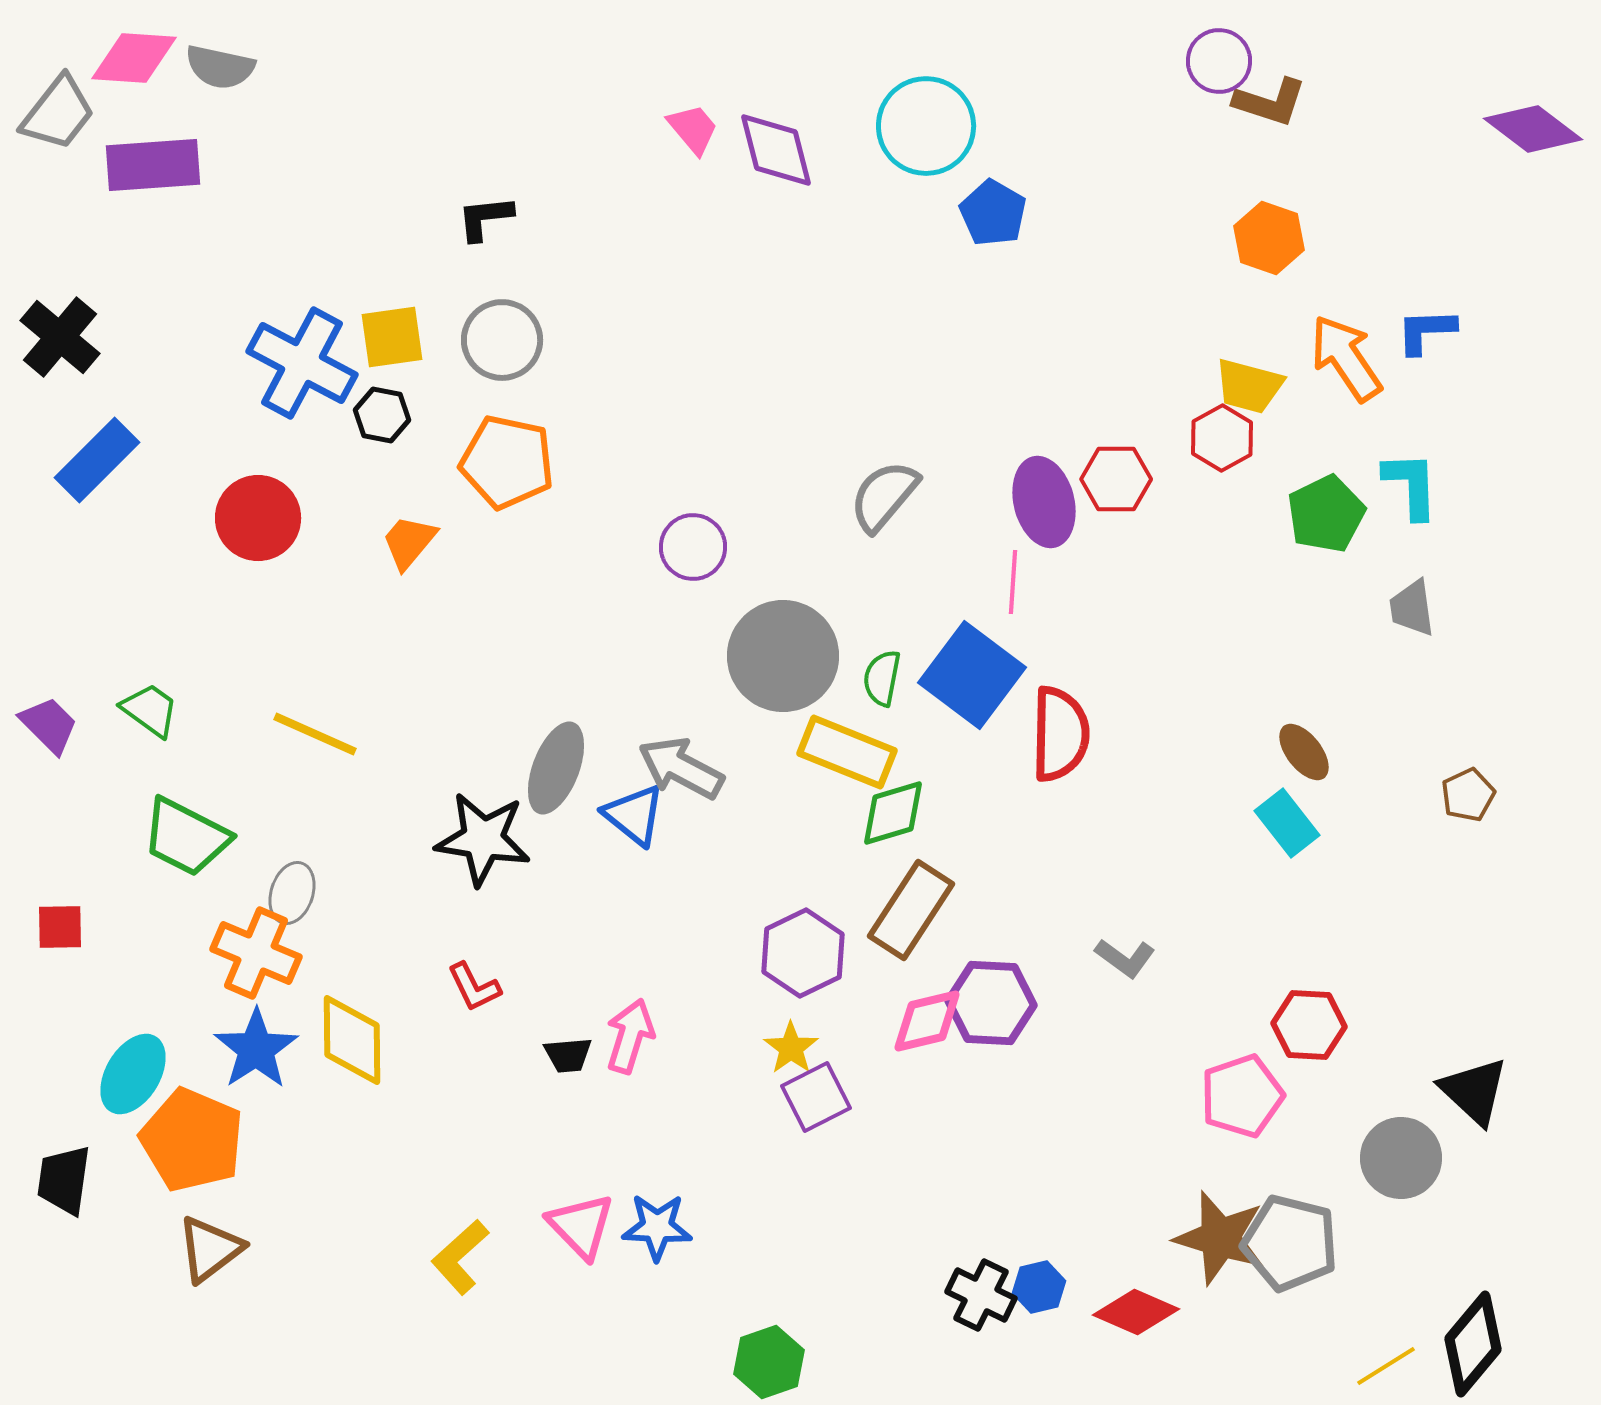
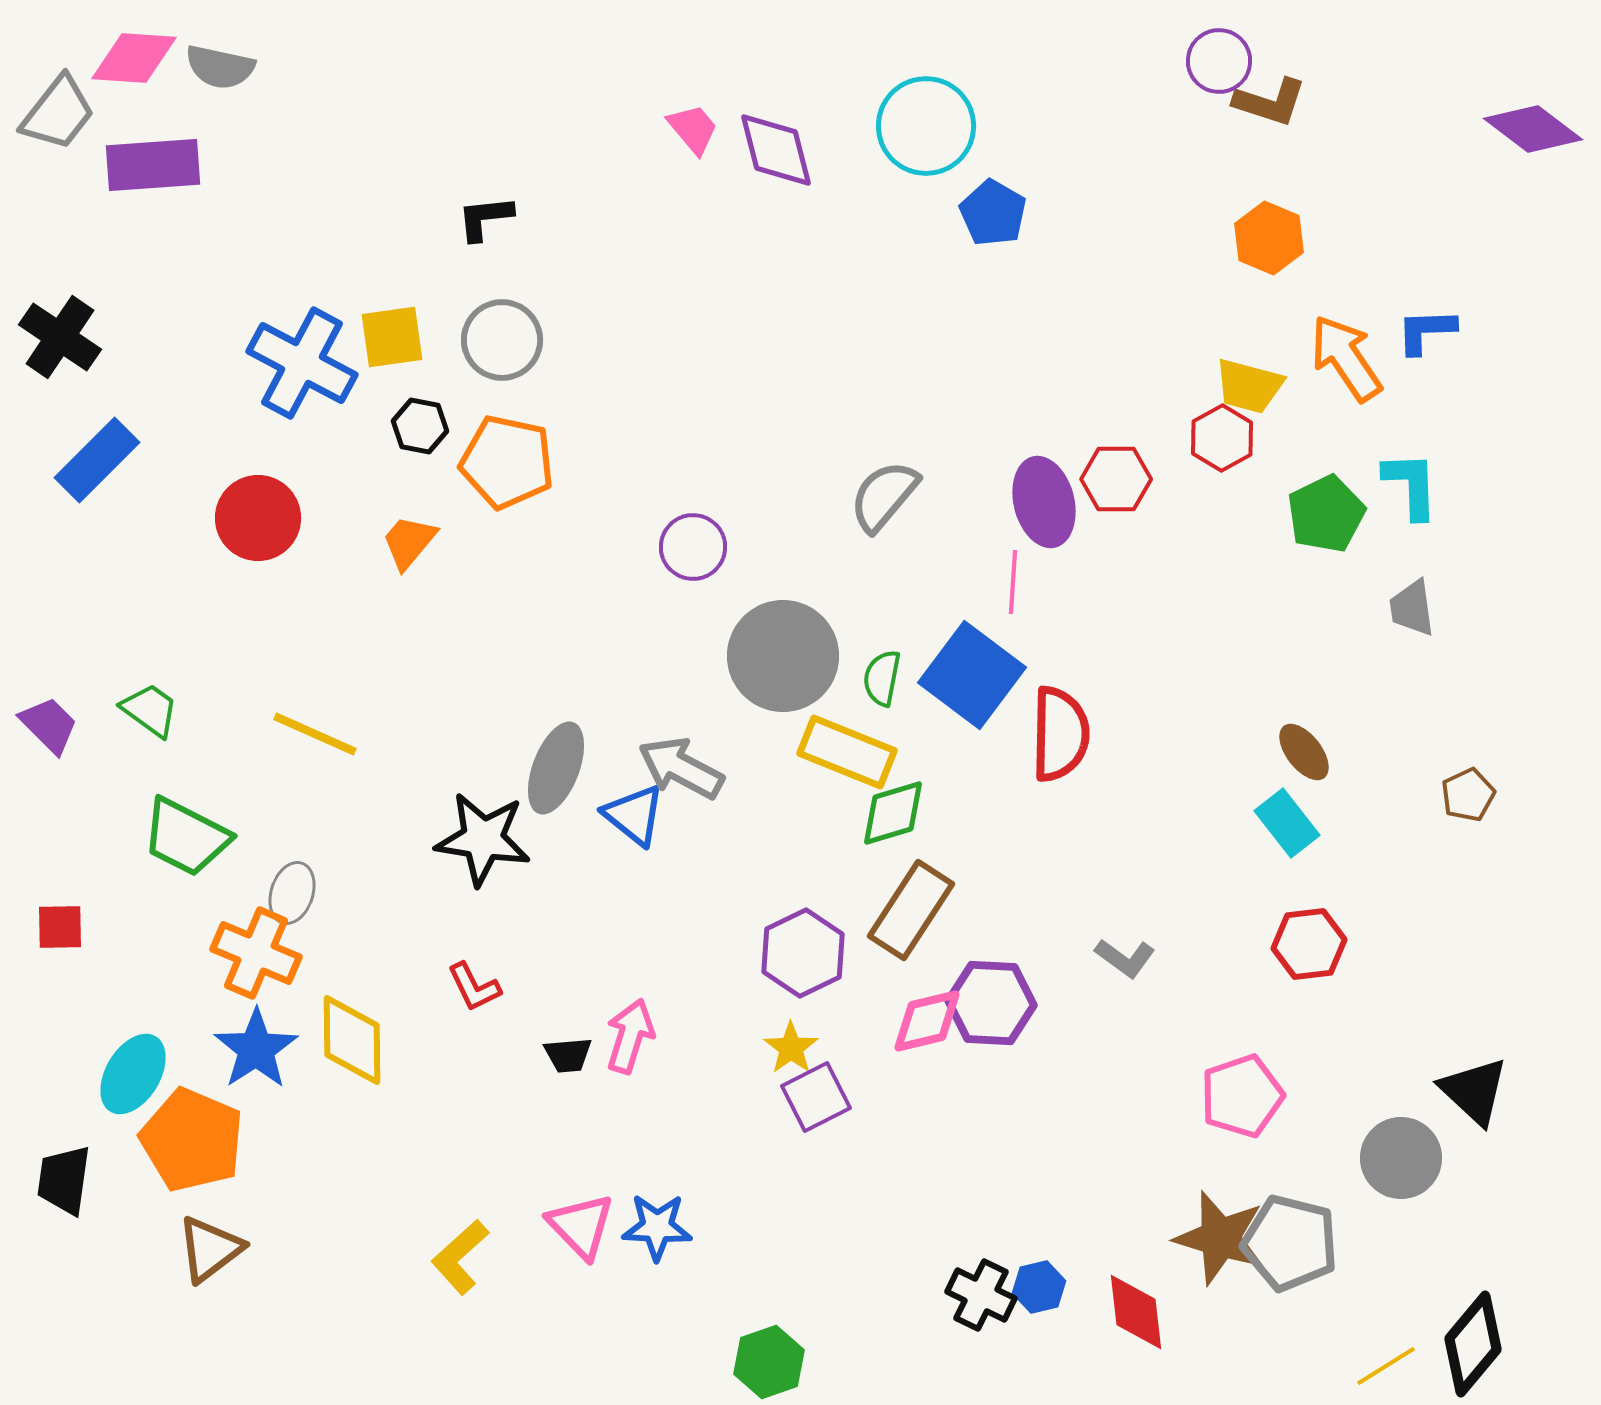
orange hexagon at (1269, 238): rotated 4 degrees clockwise
black cross at (60, 337): rotated 6 degrees counterclockwise
black hexagon at (382, 415): moved 38 px right, 11 px down
red hexagon at (1309, 1025): moved 81 px up; rotated 10 degrees counterclockwise
red diamond at (1136, 1312): rotated 60 degrees clockwise
